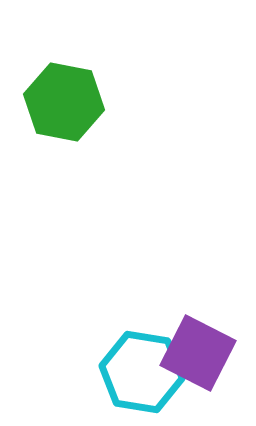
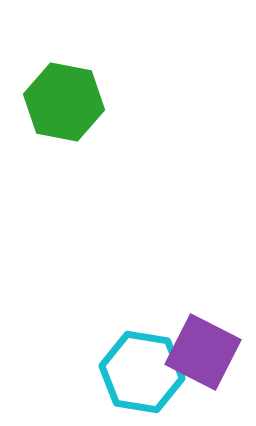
purple square: moved 5 px right, 1 px up
